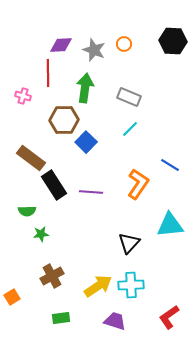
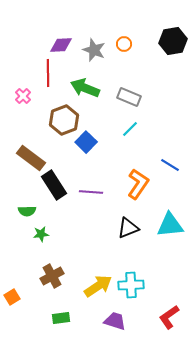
black hexagon: rotated 12 degrees counterclockwise
green arrow: rotated 76 degrees counterclockwise
pink cross: rotated 28 degrees clockwise
brown hexagon: rotated 20 degrees counterclockwise
black triangle: moved 1 px left, 15 px up; rotated 25 degrees clockwise
